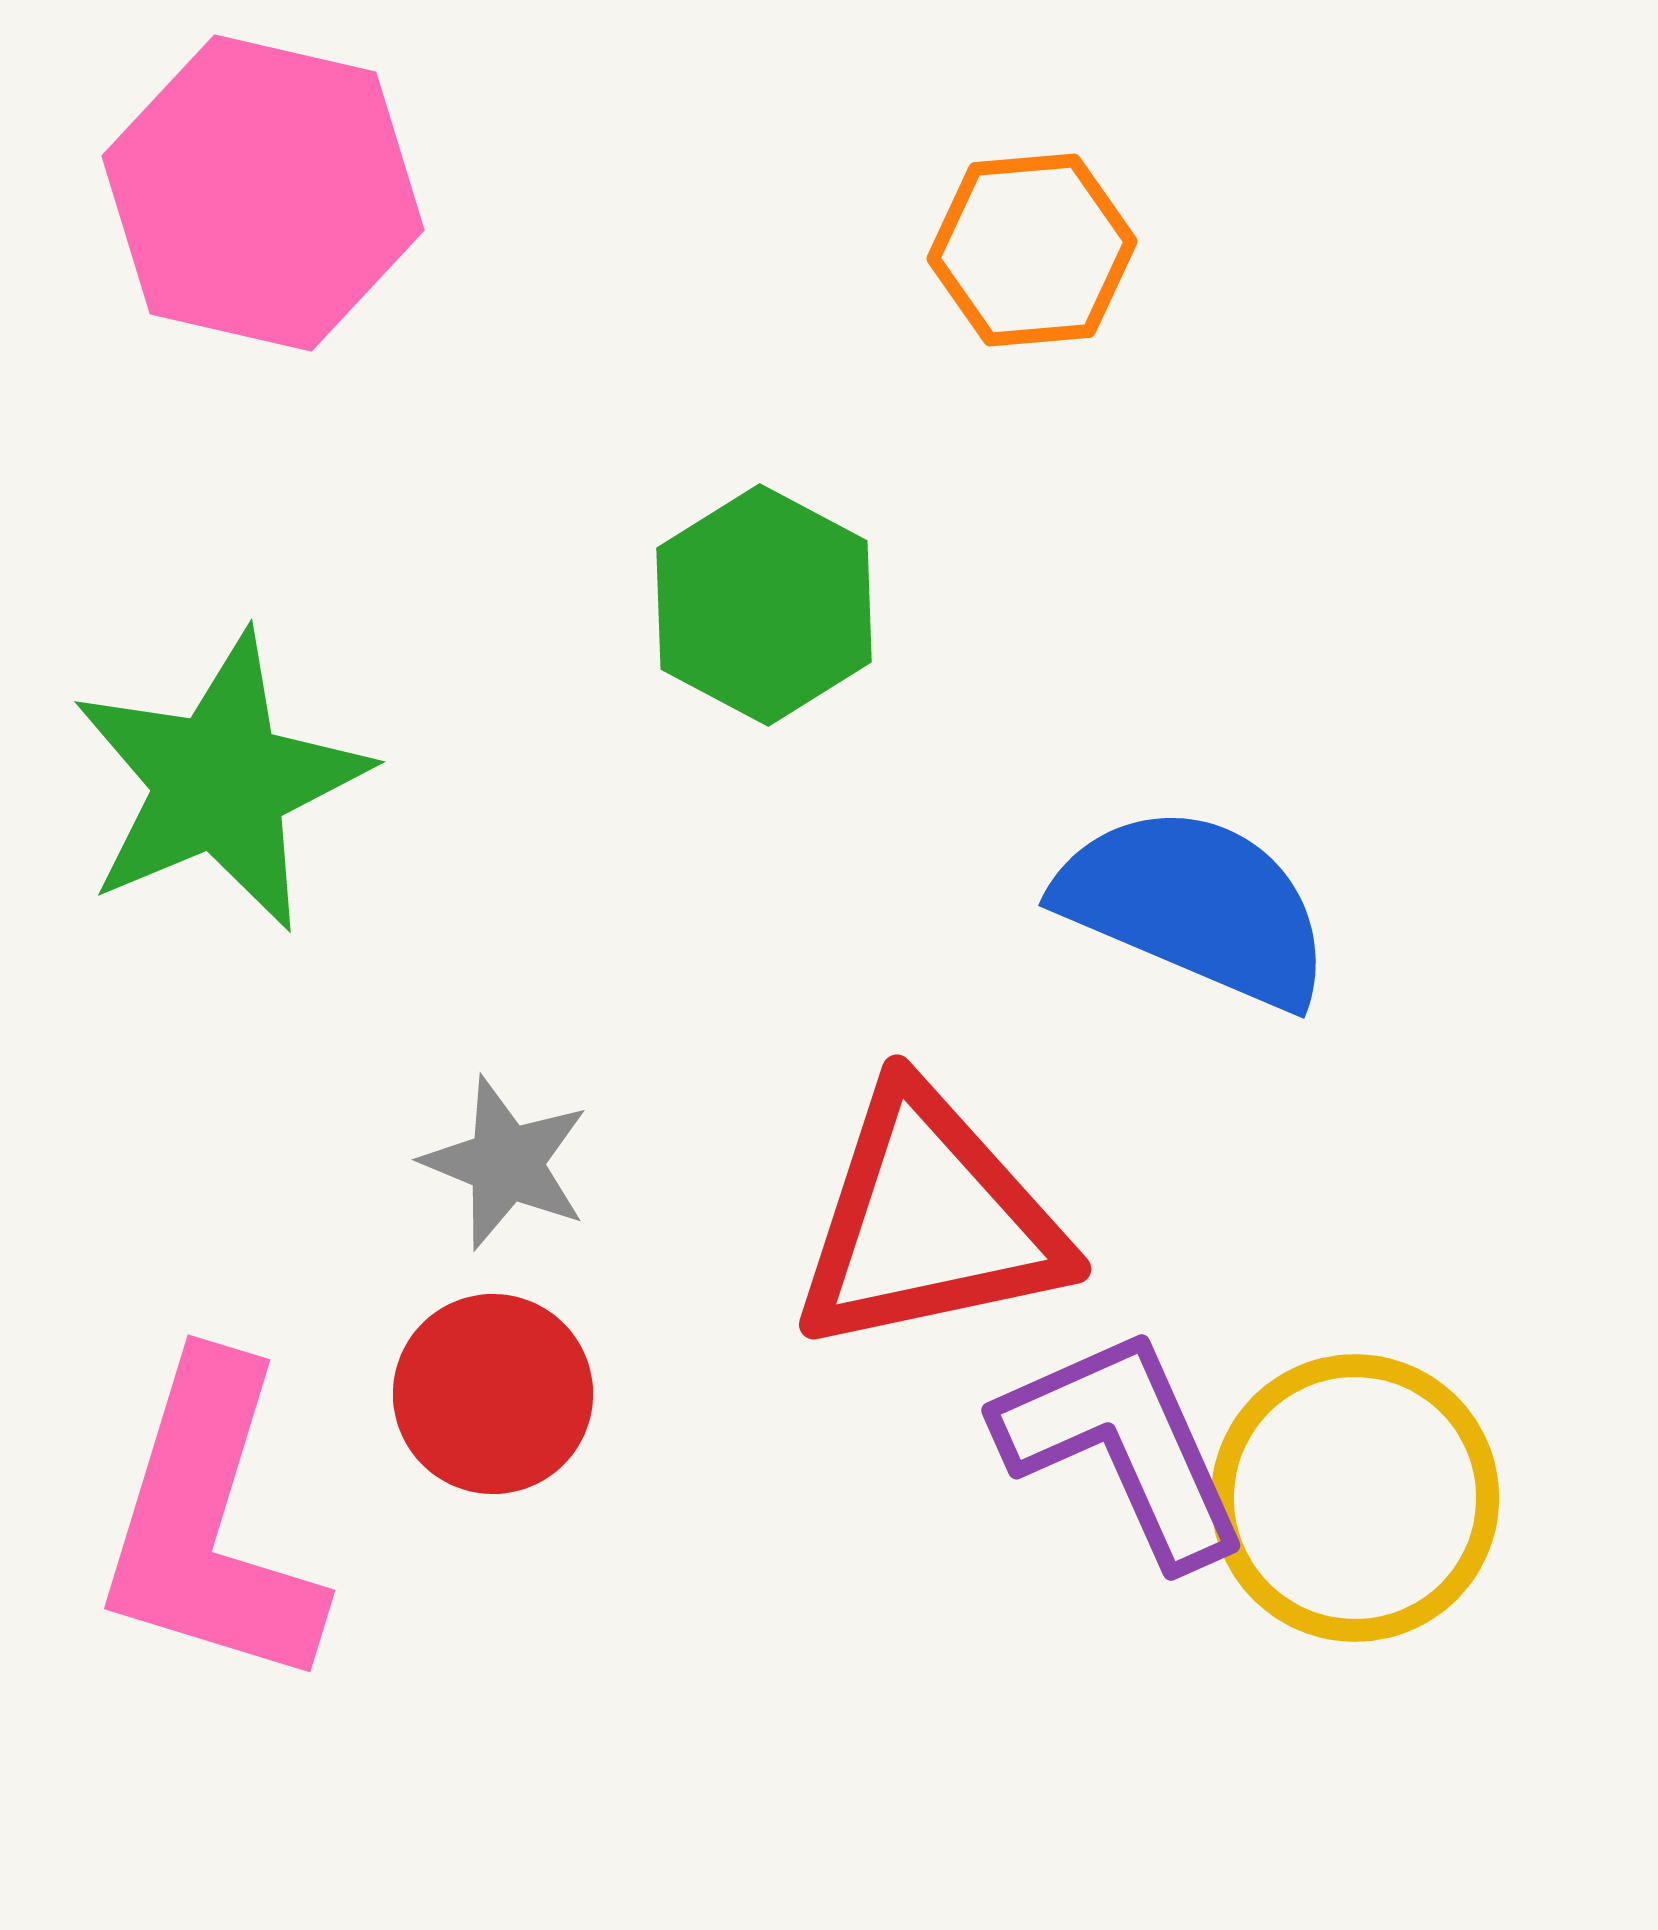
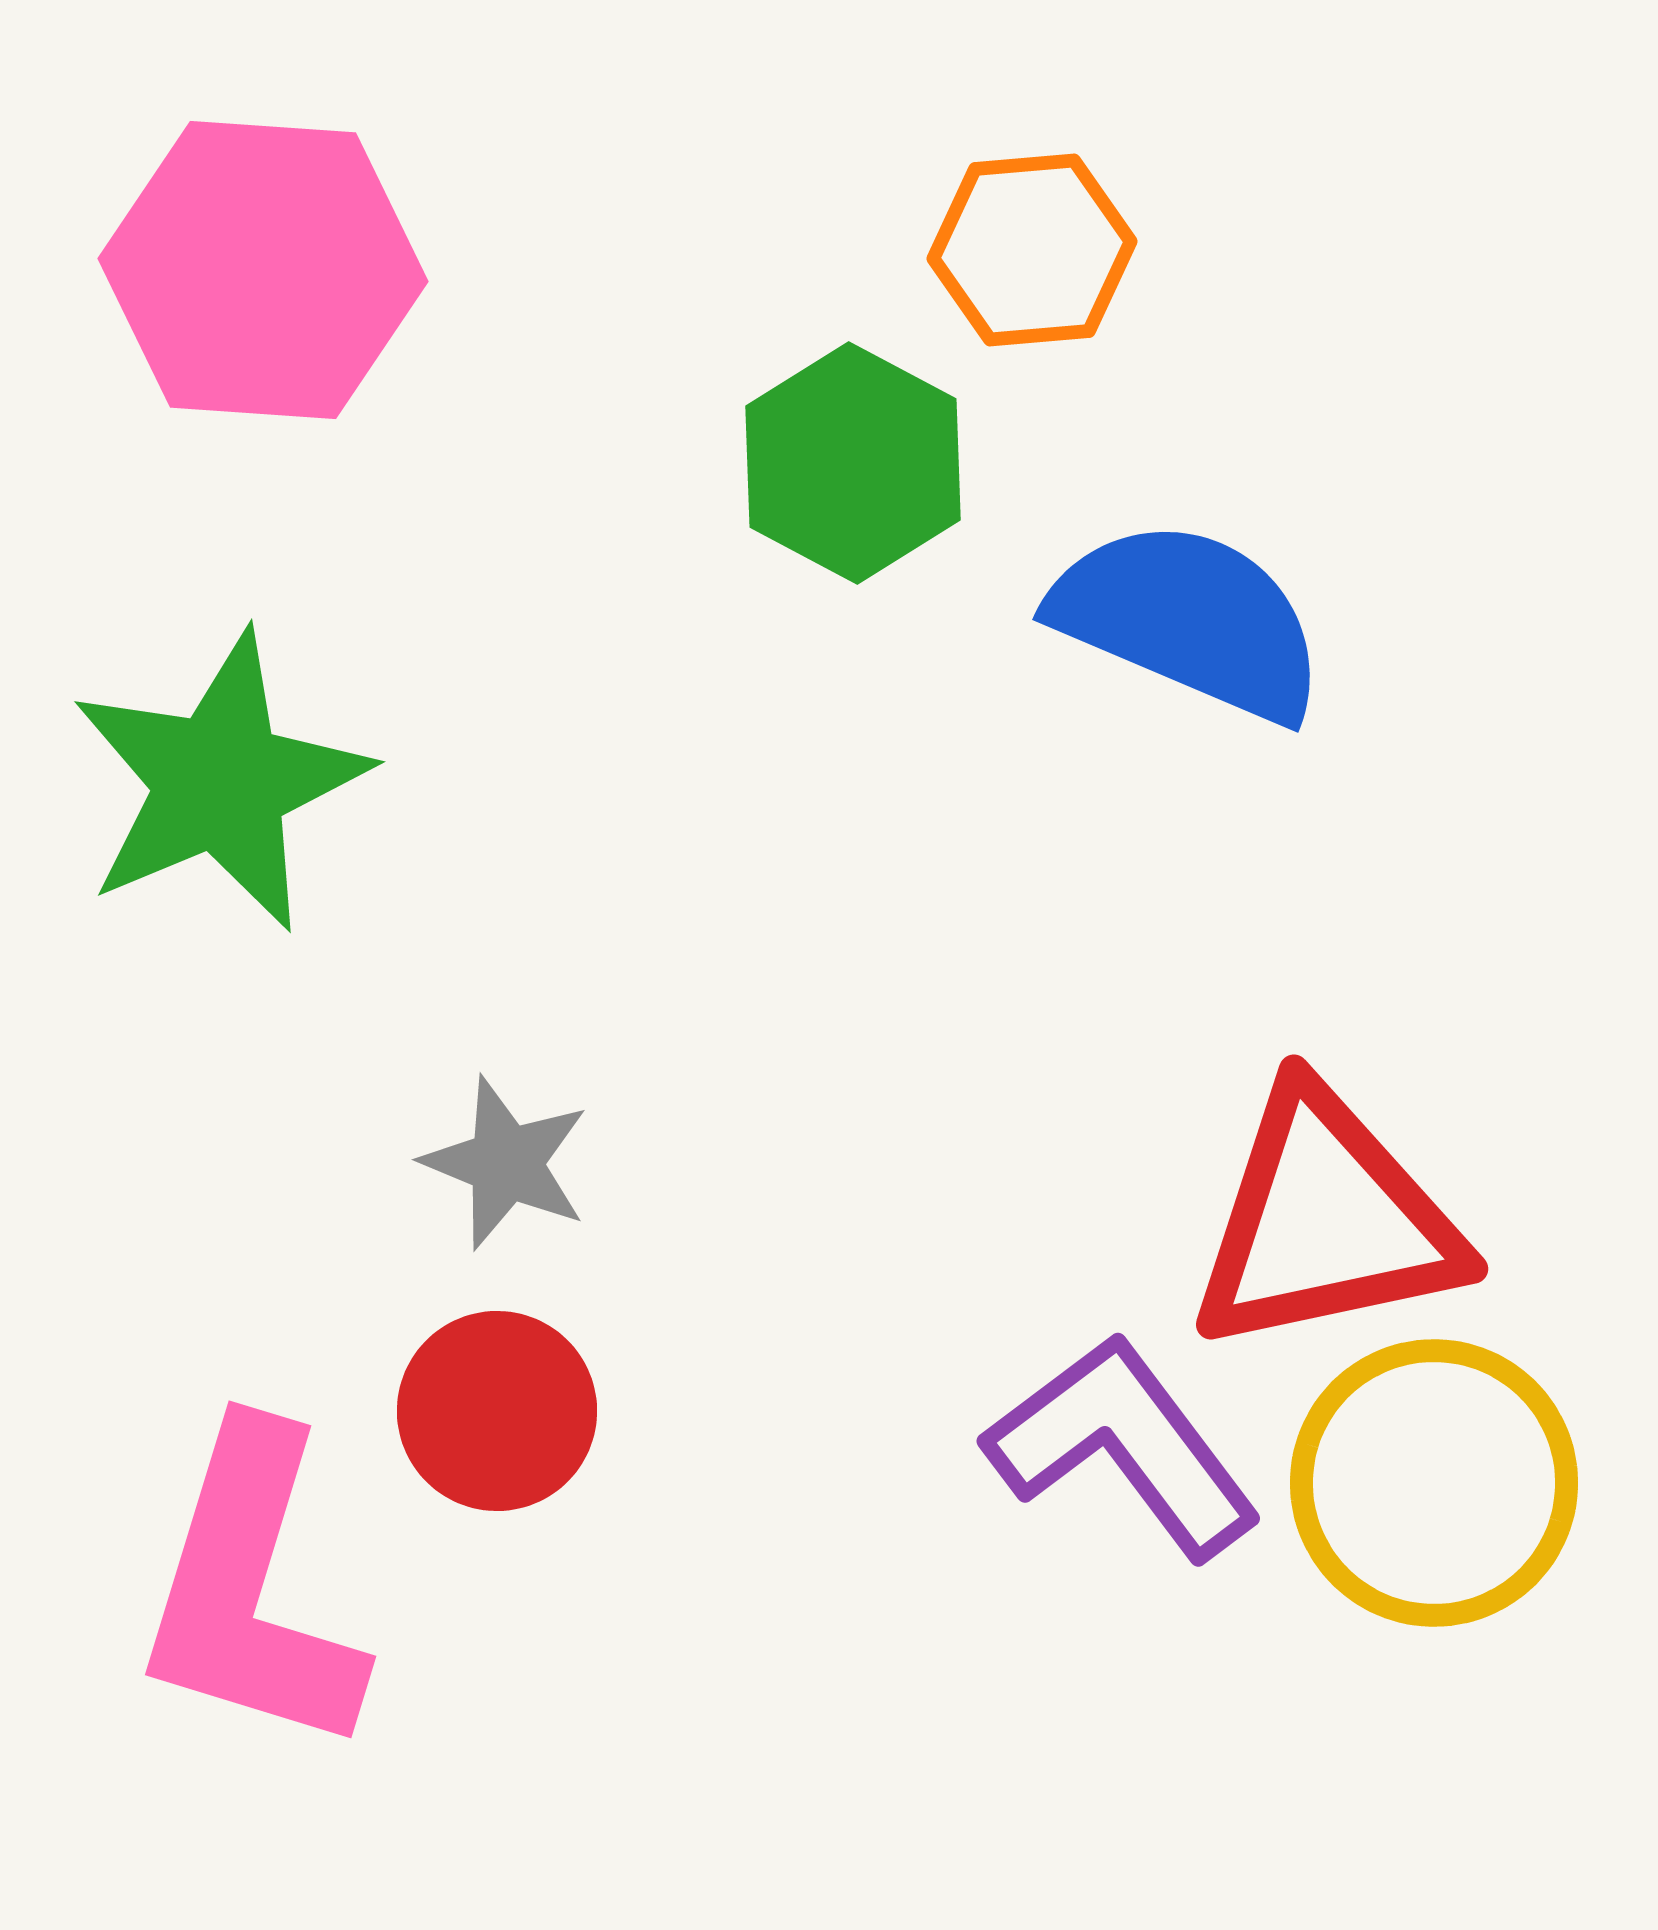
pink hexagon: moved 77 px down; rotated 9 degrees counterclockwise
green hexagon: moved 89 px right, 142 px up
blue semicircle: moved 6 px left, 286 px up
red triangle: moved 397 px right
red circle: moved 4 px right, 17 px down
purple L-shape: rotated 13 degrees counterclockwise
yellow circle: moved 79 px right, 15 px up
pink L-shape: moved 41 px right, 66 px down
